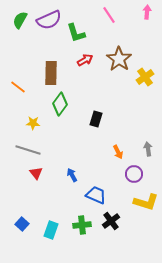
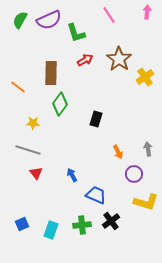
blue square: rotated 24 degrees clockwise
